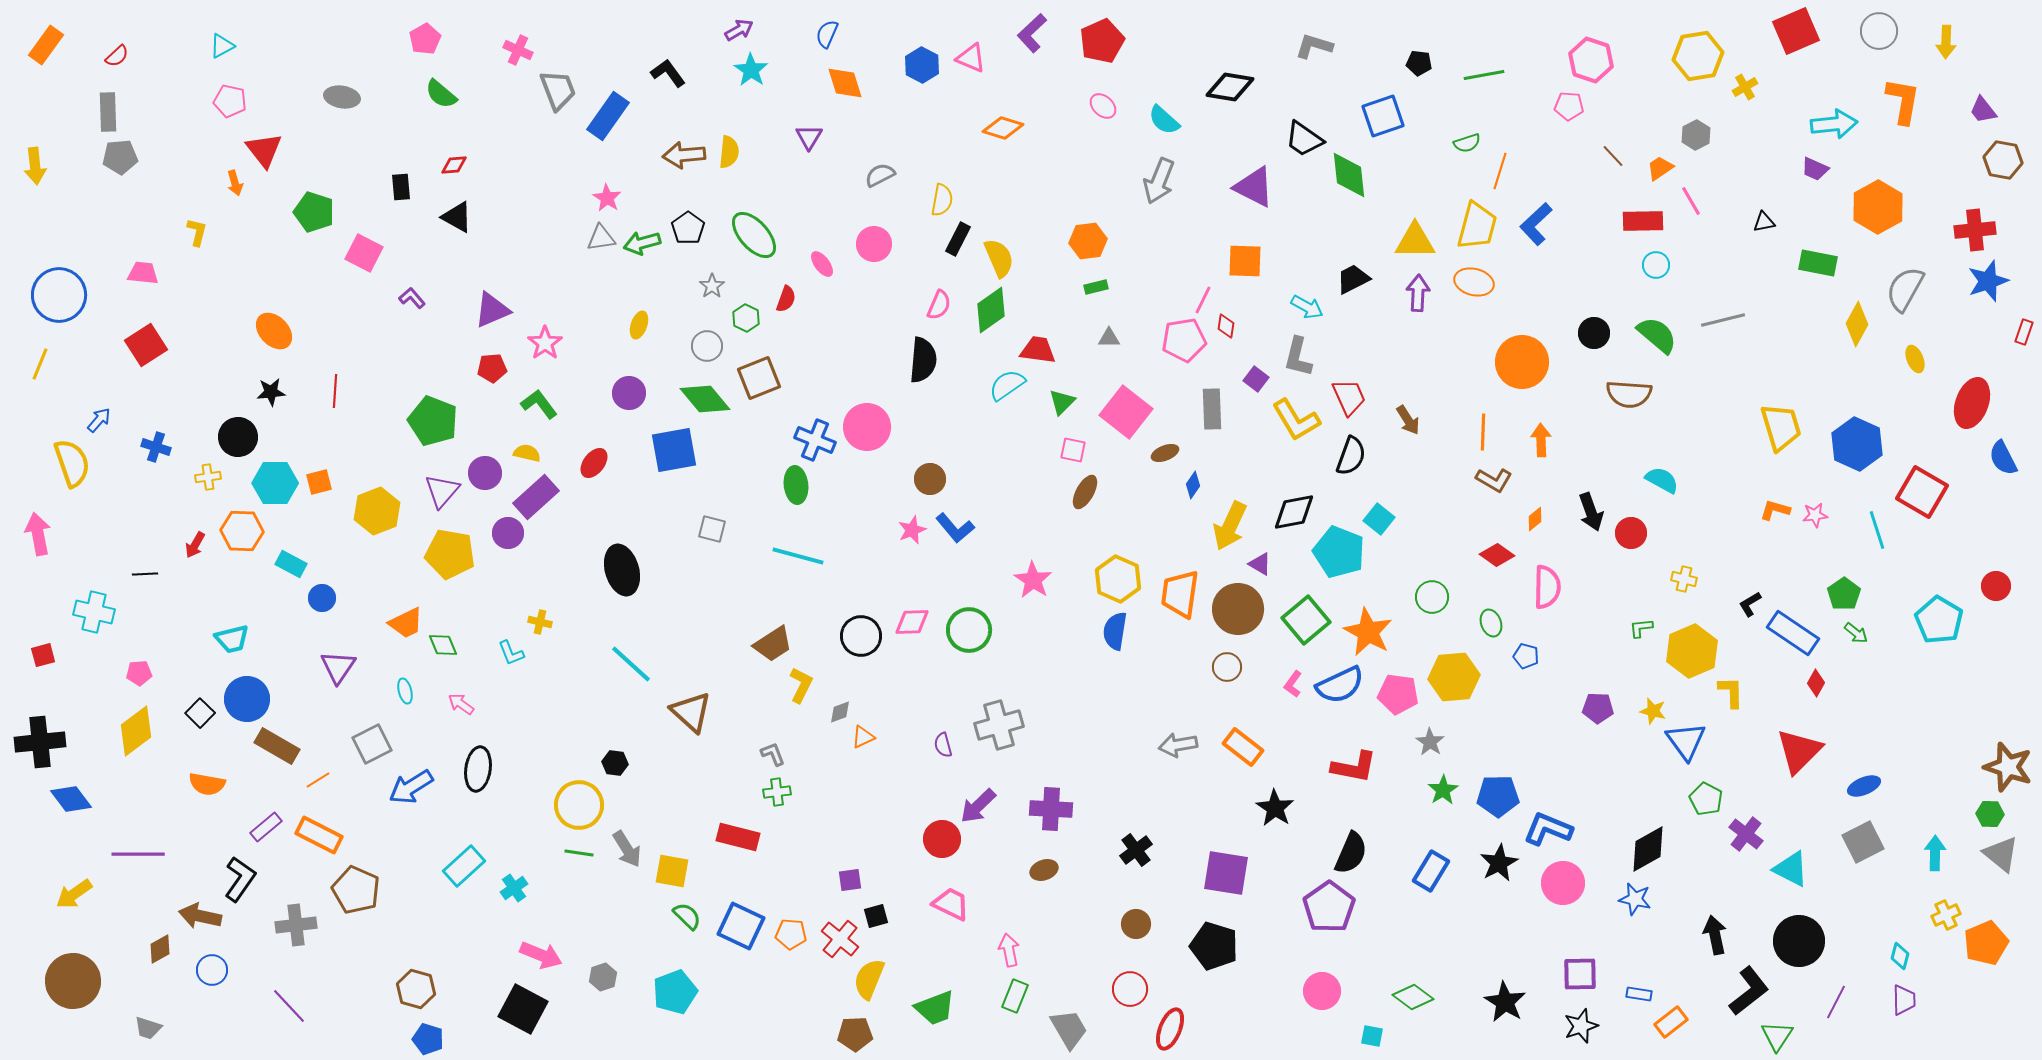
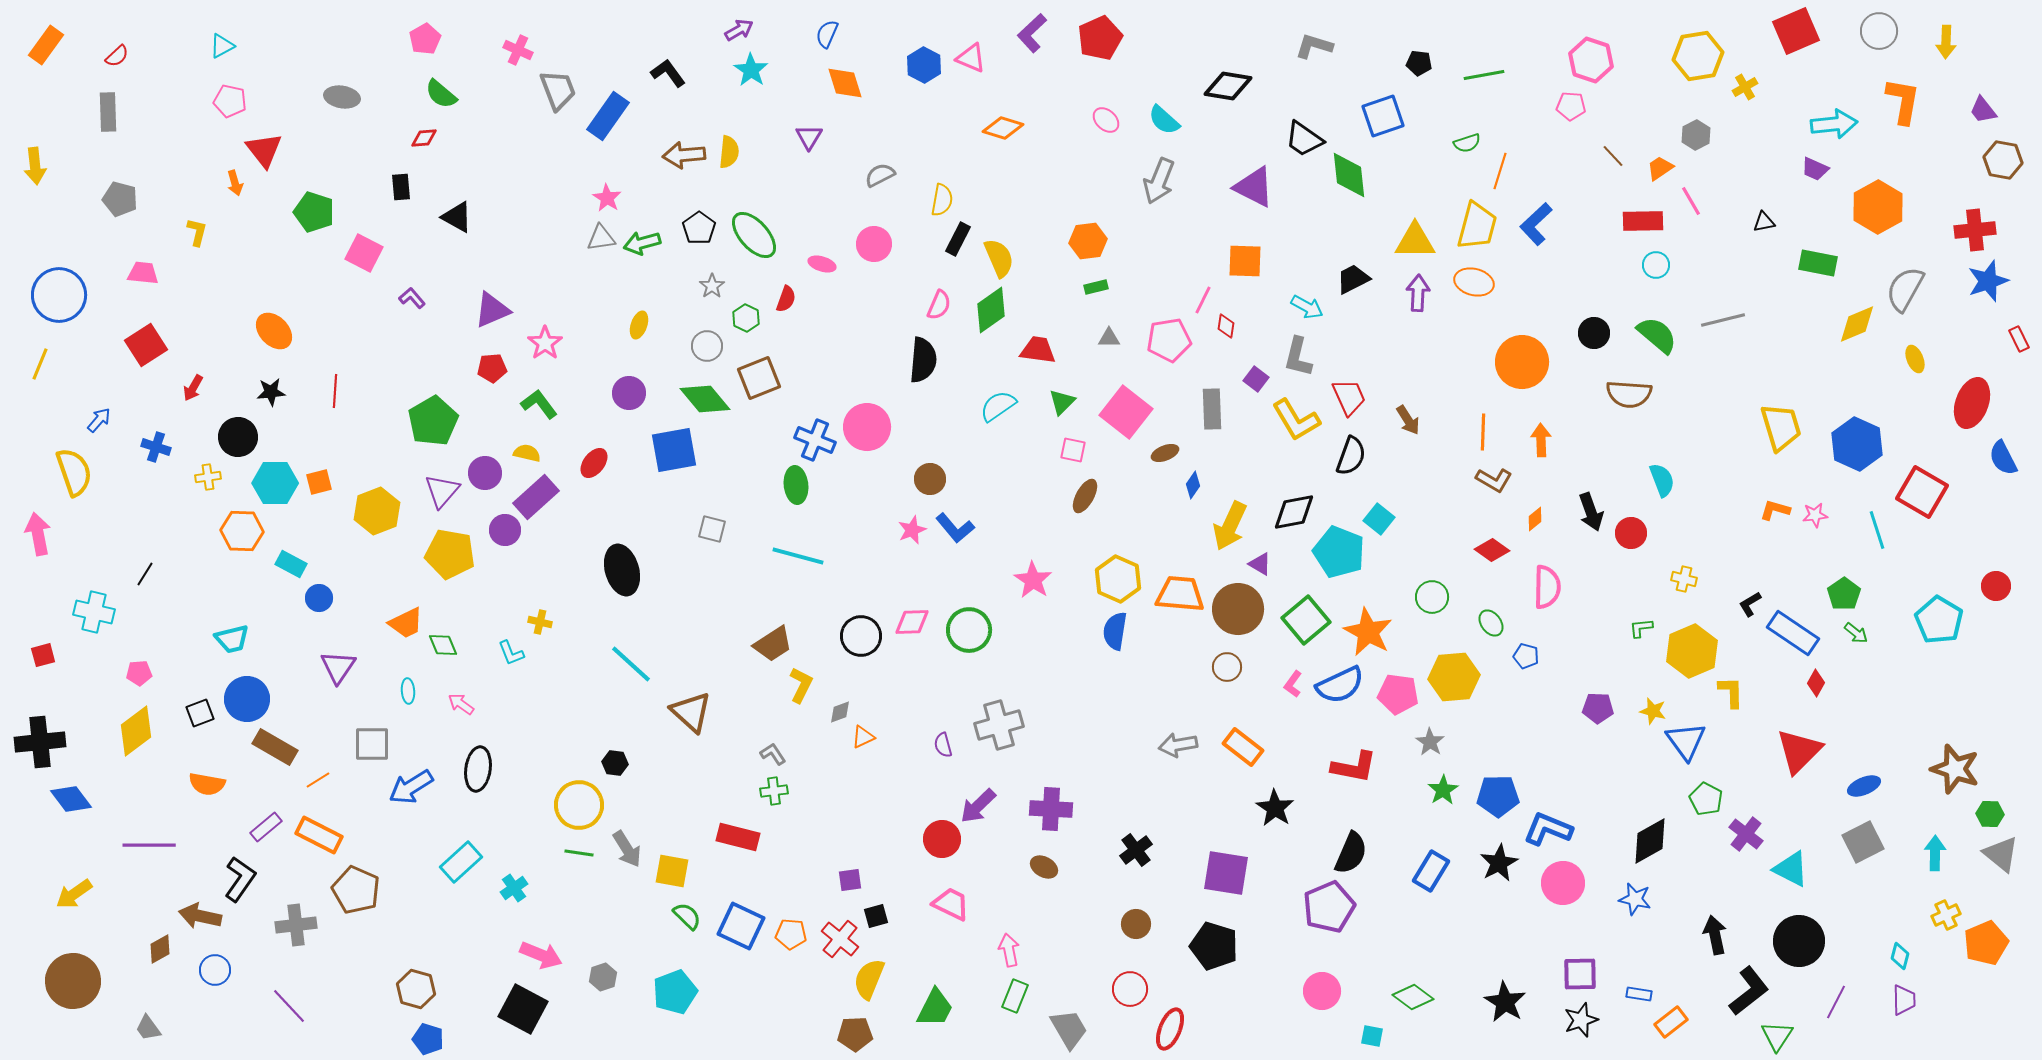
red pentagon at (1102, 41): moved 2 px left, 3 px up
blue hexagon at (922, 65): moved 2 px right
black diamond at (1230, 87): moved 2 px left, 1 px up
pink ellipse at (1103, 106): moved 3 px right, 14 px down
pink pentagon at (1569, 106): moved 2 px right
gray pentagon at (120, 157): moved 42 px down; rotated 20 degrees clockwise
red diamond at (454, 165): moved 30 px left, 27 px up
black pentagon at (688, 228): moved 11 px right
pink ellipse at (822, 264): rotated 36 degrees counterclockwise
yellow diamond at (1857, 324): rotated 39 degrees clockwise
red rectangle at (2024, 332): moved 5 px left, 7 px down; rotated 45 degrees counterclockwise
pink pentagon at (1184, 340): moved 15 px left
cyan semicircle at (1007, 385): moved 9 px left, 21 px down
green pentagon at (433, 421): rotated 21 degrees clockwise
yellow semicircle at (72, 463): moved 2 px right, 9 px down
cyan semicircle at (1662, 480): rotated 40 degrees clockwise
brown ellipse at (1085, 492): moved 4 px down
purple circle at (508, 533): moved 3 px left, 3 px up
red arrow at (195, 545): moved 2 px left, 157 px up
red diamond at (1497, 555): moved 5 px left, 5 px up
black line at (145, 574): rotated 55 degrees counterclockwise
orange trapezoid at (1180, 594): rotated 87 degrees clockwise
blue circle at (322, 598): moved 3 px left
green ellipse at (1491, 623): rotated 16 degrees counterclockwise
cyan ellipse at (405, 691): moved 3 px right; rotated 10 degrees clockwise
black square at (200, 713): rotated 24 degrees clockwise
gray square at (372, 744): rotated 27 degrees clockwise
brown rectangle at (277, 746): moved 2 px left, 1 px down
gray L-shape at (773, 754): rotated 12 degrees counterclockwise
brown star at (2008, 767): moved 53 px left, 2 px down
green cross at (777, 792): moved 3 px left, 1 px up
black diamond at (1648, 849): moved 2 px right, 8 px up
purple line at (138, 854): moved 11 px right, 9 px up
cyan rectangle at (464, 866): moved 3 px left, 4 px up
brown ellipse at (1044, 870): moved 3 px up; rotated 48 degrees clockwise
purple pentagon at (1329, 907): rotated 12 degrees clockwise
blue circle at (212, 970): moved 3 px right
green trapezoid at (935, 1008): rotated 42 degrees counterclockwise
black star at (1581, 1026): moved 6 px up
gray trapezoid at (148, 1028): rotated 36 degrees clockwise
